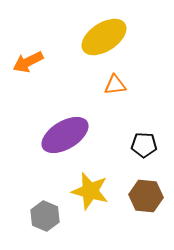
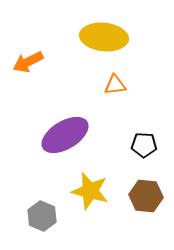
yellow ellipse: rotated 39 degrees clockwise
gray hexagon: moved 3 px left
